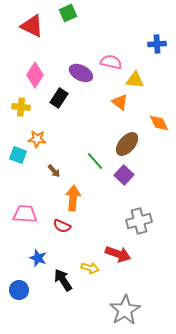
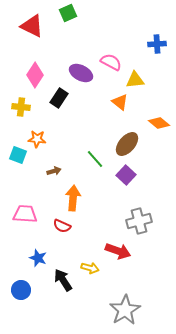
pink semicircle: rotated 15 degrees clockwise
yellow triangle: rotated 12 degrees counterclockwise
orange diamond: rotated 25 degrees counterclockwise
green line: moved 2 px up
brown arrow: rotated 64 degrees counterclockwise
purple square: moved 2 px right
red arrow: moved 3 px up
blue circle: moved 2 px right
